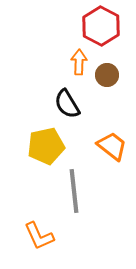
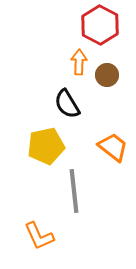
red hexagon: moved 1 px left, 1 px up
orange trapezoid: moved 1 px right, 1 px down
